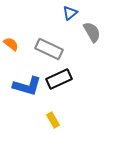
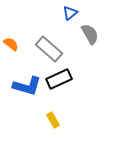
gray semicircle: moved 2 px left, 2 px down
gray rectangle: rotated 16 degrees clockwise
